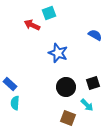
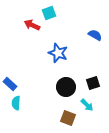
cyan semicircle: moved 1 px right
